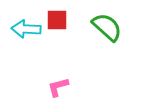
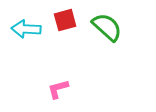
red square: moved 8 px right; rotated 15 degrees counterclockwise
pink L-shape: moved 2 px down
